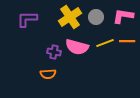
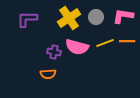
yellow cross: moved 1 px left, 1 px down
